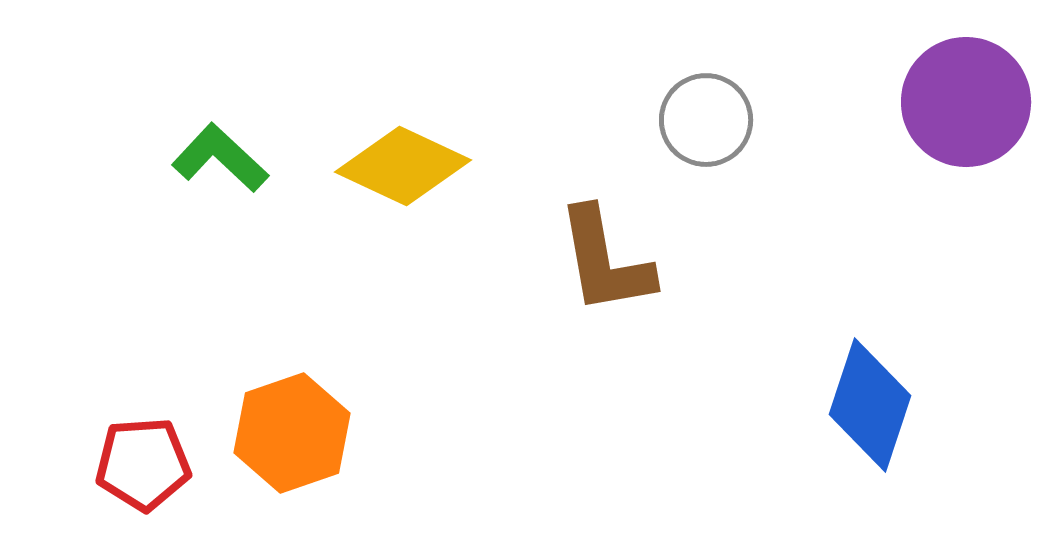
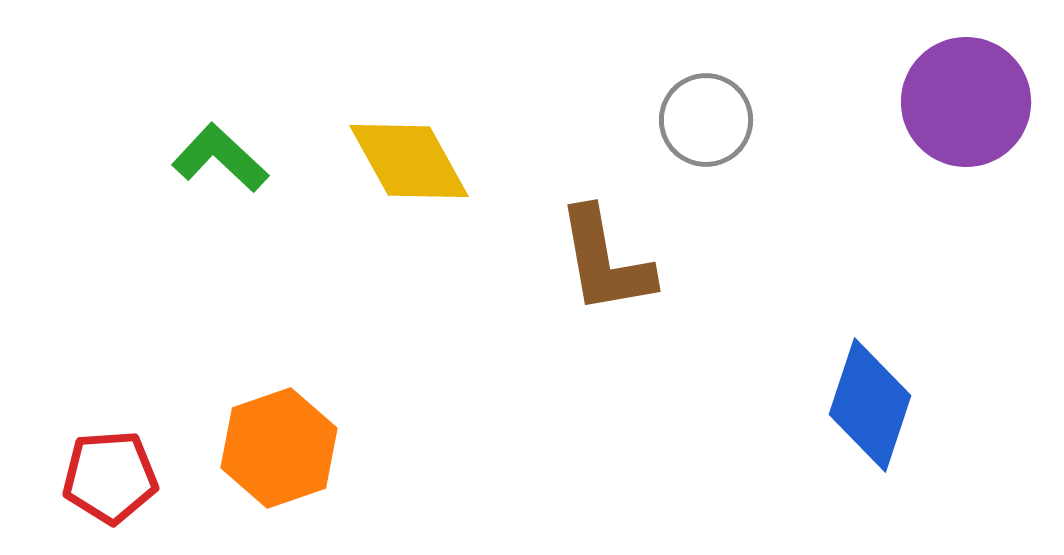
yellow diamond: moved 6 px right, 5 px up; rotated 36 degrees clockwise
orange hexagon: moved 13 px left, 15 px down
red pentagon: moved 33 px left, 13 px down
